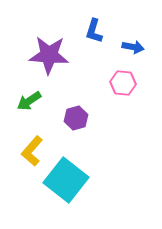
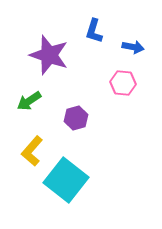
purple star: rotated 15 degrees clockwise
